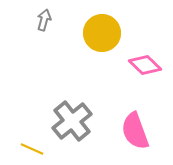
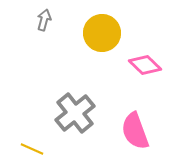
gray cross: moved 3 px right, 8 px up
